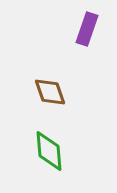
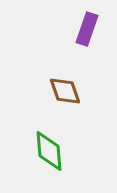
brown diamond: moved 15 px right, 1 px up
